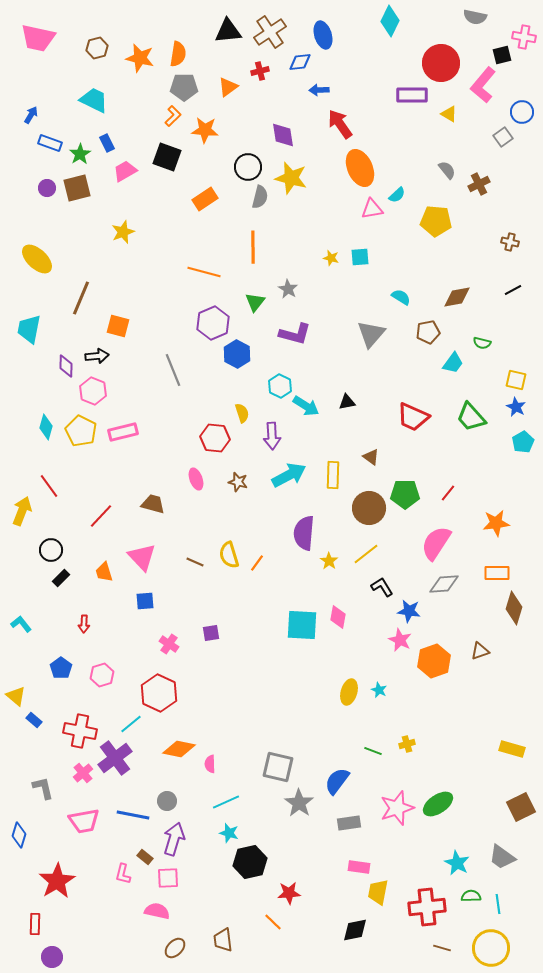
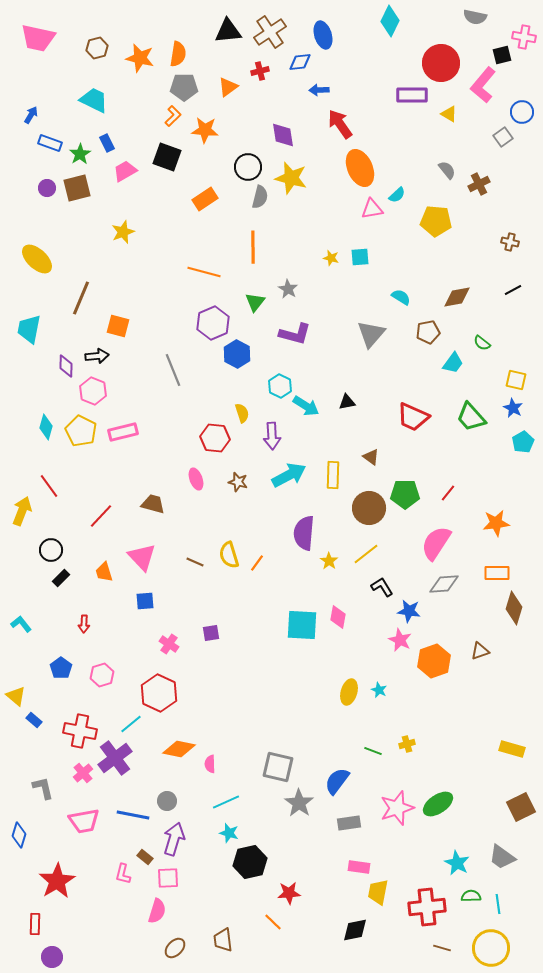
green semicircle at (482, 343): rotated 24 degrees clockwise
blue star at (516, 407): moved 3 px left, 1 px down
pink semicircle at (157, 911): rotated 95 degrees clockwise
